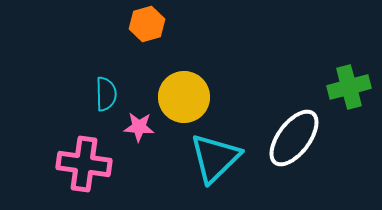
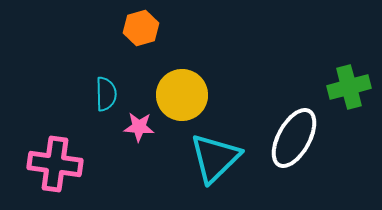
orange hexagon: moved 6 px left, 4 px down
yellow circle: moved 2 px left, 2 px up
white ellipse: rotated 8 degrees counterclockwise
pink cross: moved 29 px left
